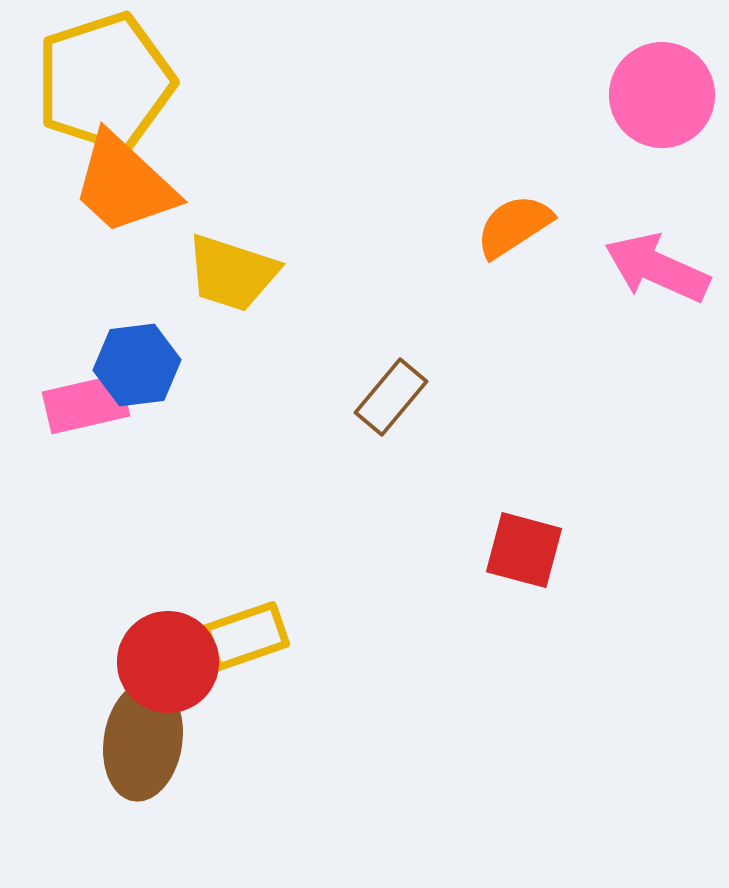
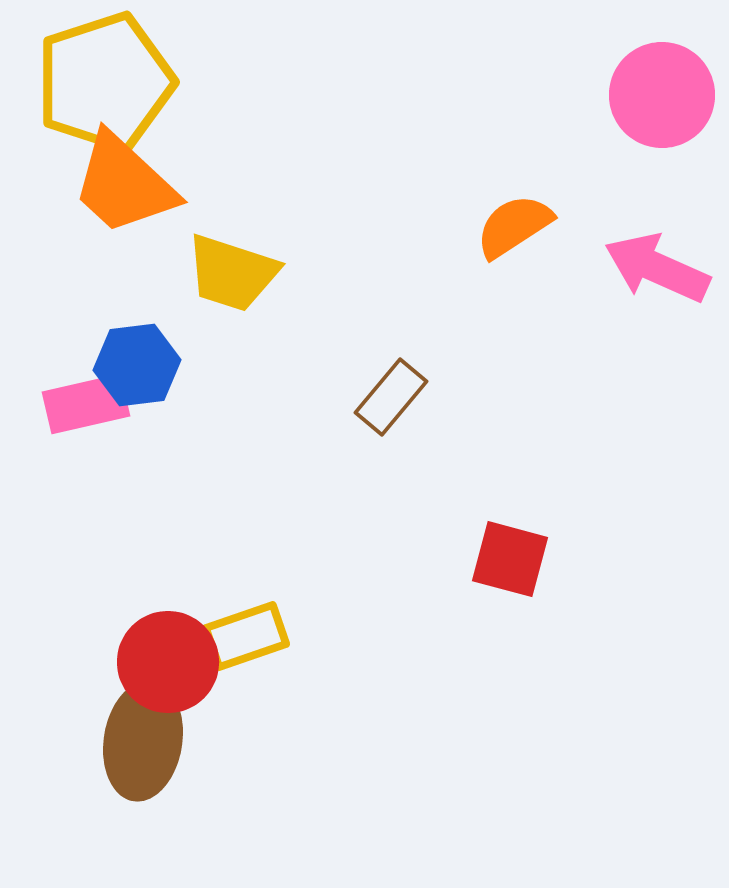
red square: moved 14 px left, 9 px down
